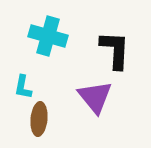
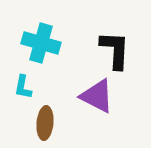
cyan cross: moved 7 px left, 7 px down
purple triangle: moved 2 px right, 1 px up; rotated 24 degrees counterclockwise
brown ellipse: moved 6 px right, 4 px down
